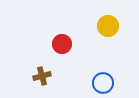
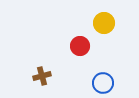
yellow circle: moved 4 px left, 3 px up
red circle: moved 18 px right, 2 px down
